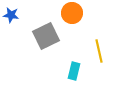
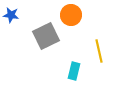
orange circle: moved 1 px left, 2 px down
